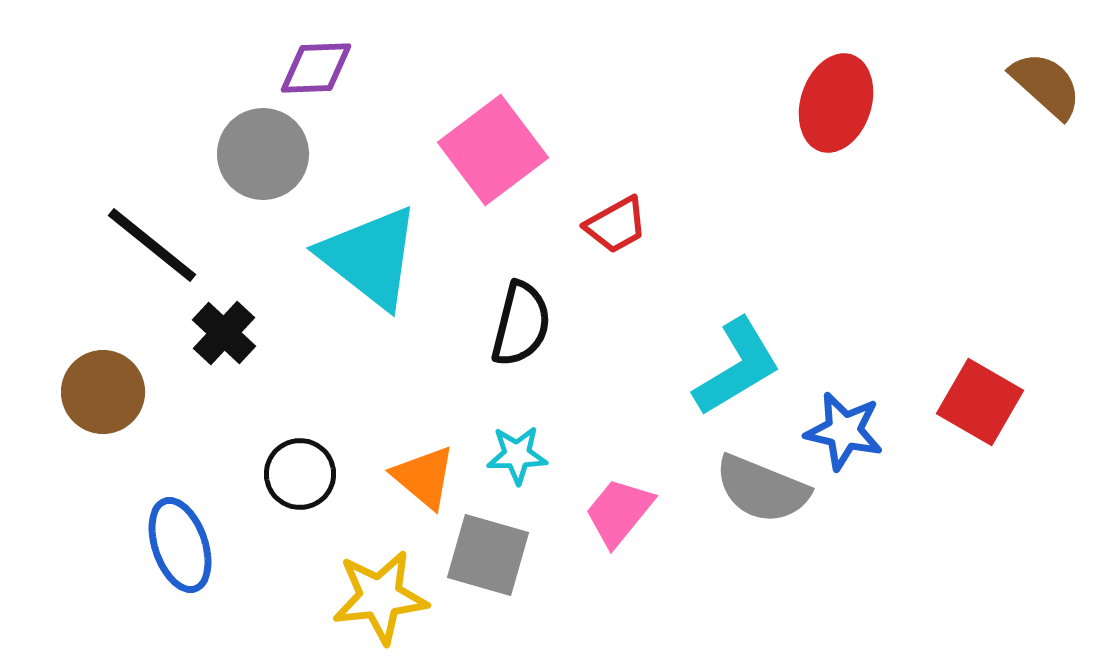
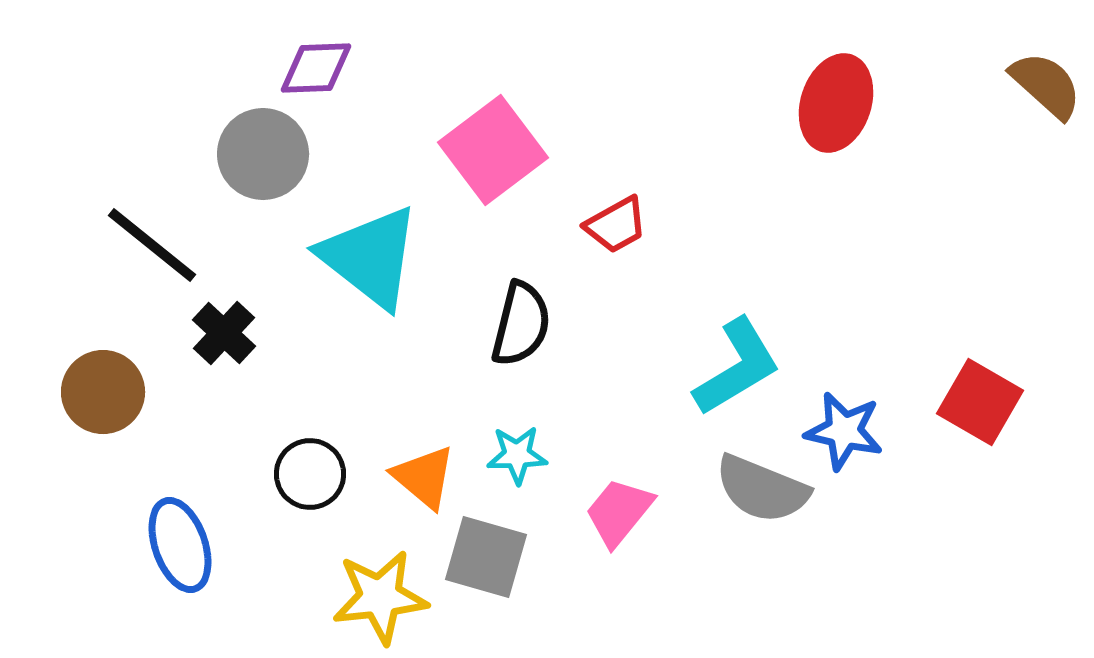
black circle: moved 10 px right
gray square: moved 2 px left, 2 px down
